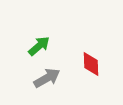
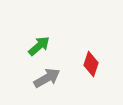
red diamond: rotated 20 degrees clockwise
